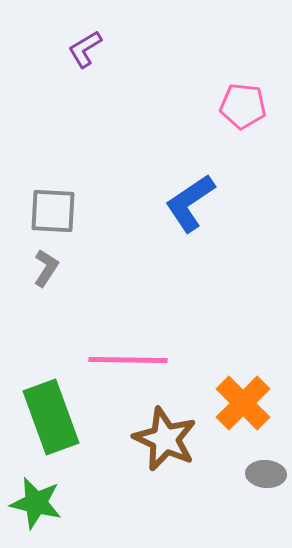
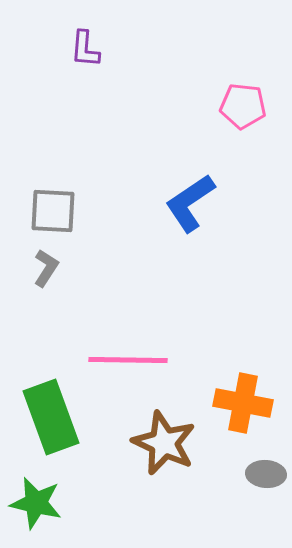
purple L-shape: rotated 54 degrees counterclockwise
orange cross: rotated 34 degrees counterclockwise
brown star: moved 1 px left, 4 px down
